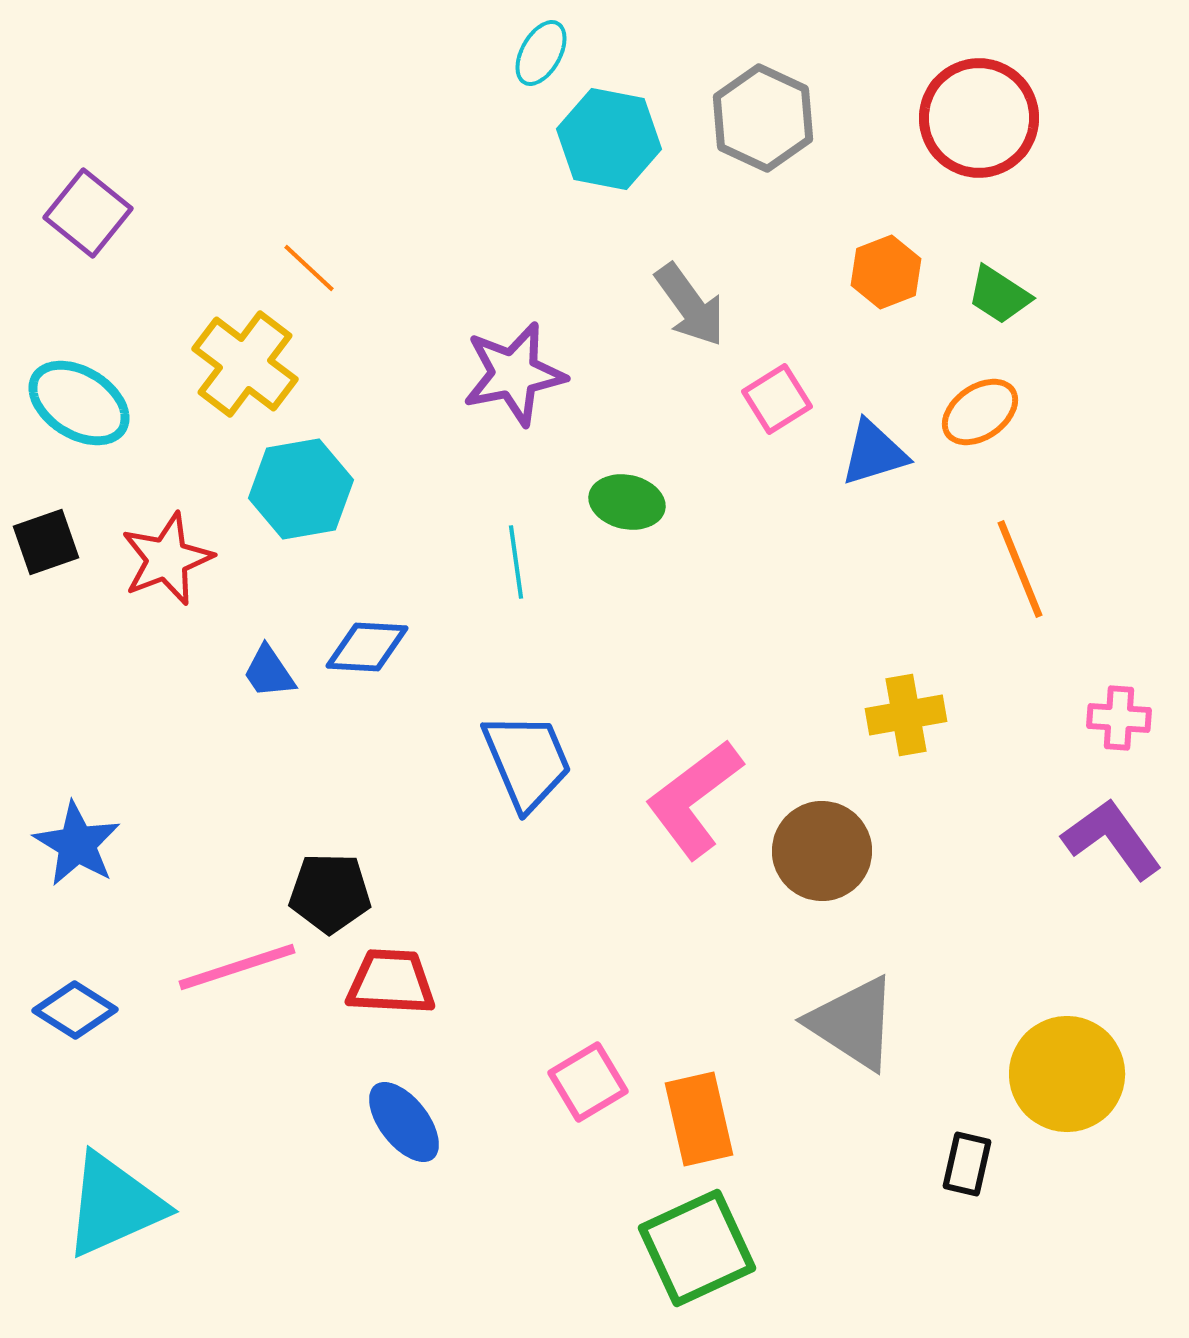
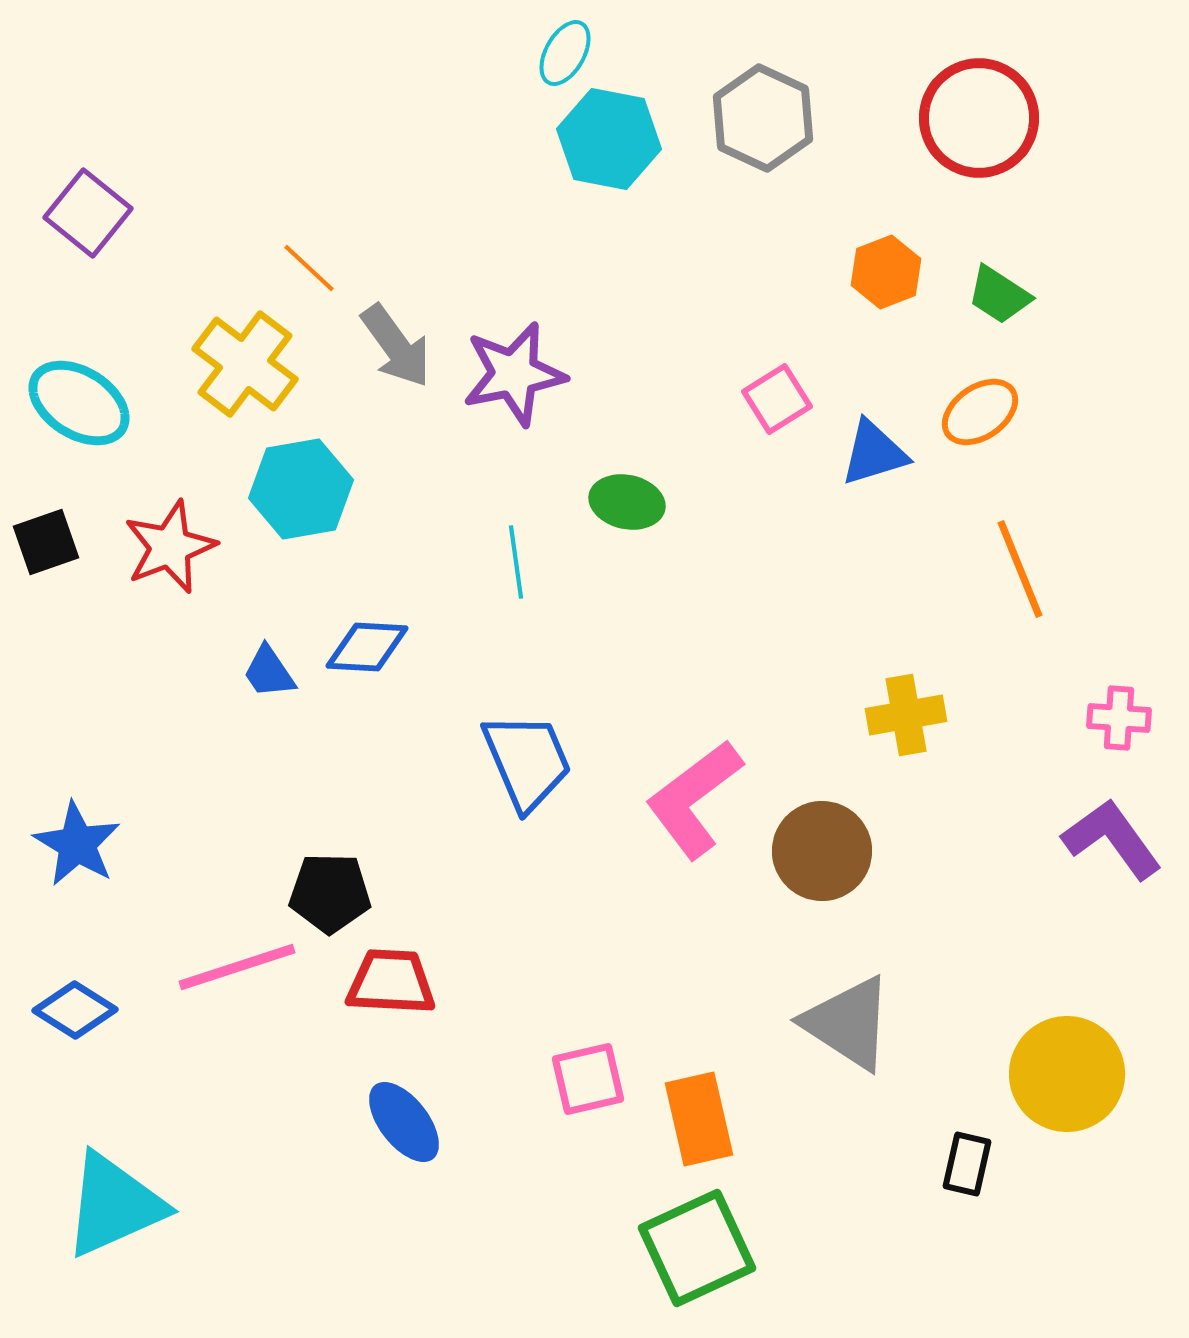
cyan ellipse at (541, 53): moved 24 px right
gray arrow at (690, 305): moved 294 px left, 41 px down
red star at (167, 559): moved 3 px right, 12 px up
gray triangle at (853, 1023): moved 5 px left
pink square at (588, 1082): moved 3 px up; rotated 18 degrees clockwise
